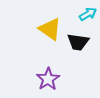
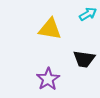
yellow triangle: rotated 25 degrees counterclockwise
black trapezoid: moved 6 px right, 17 px down
